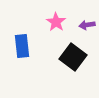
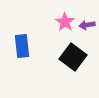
pink star: moved 9 px right
